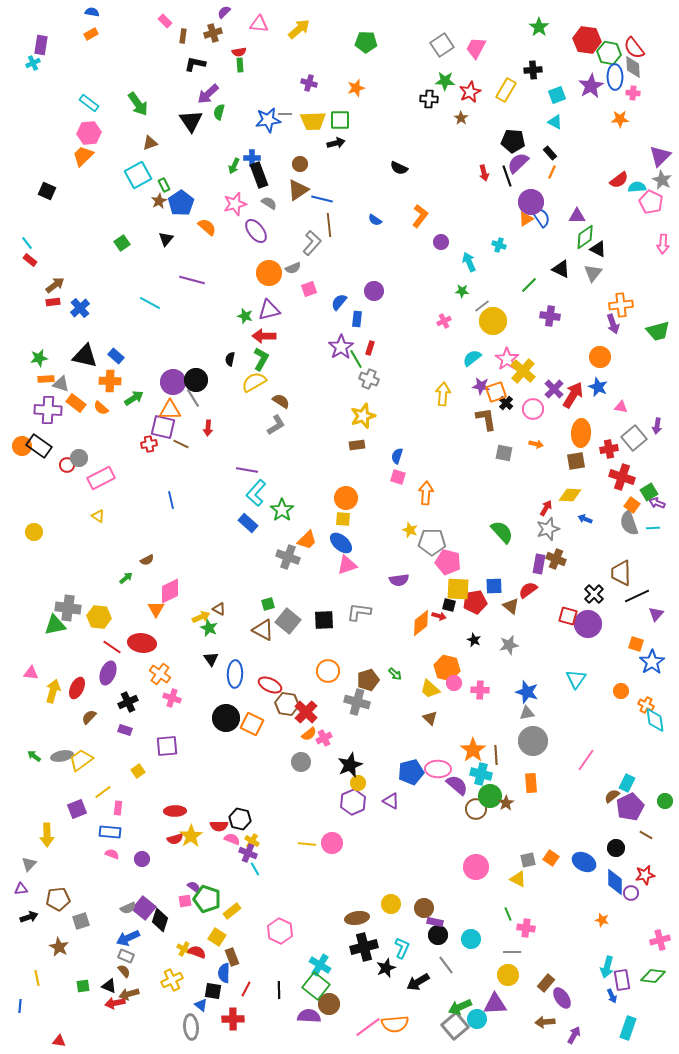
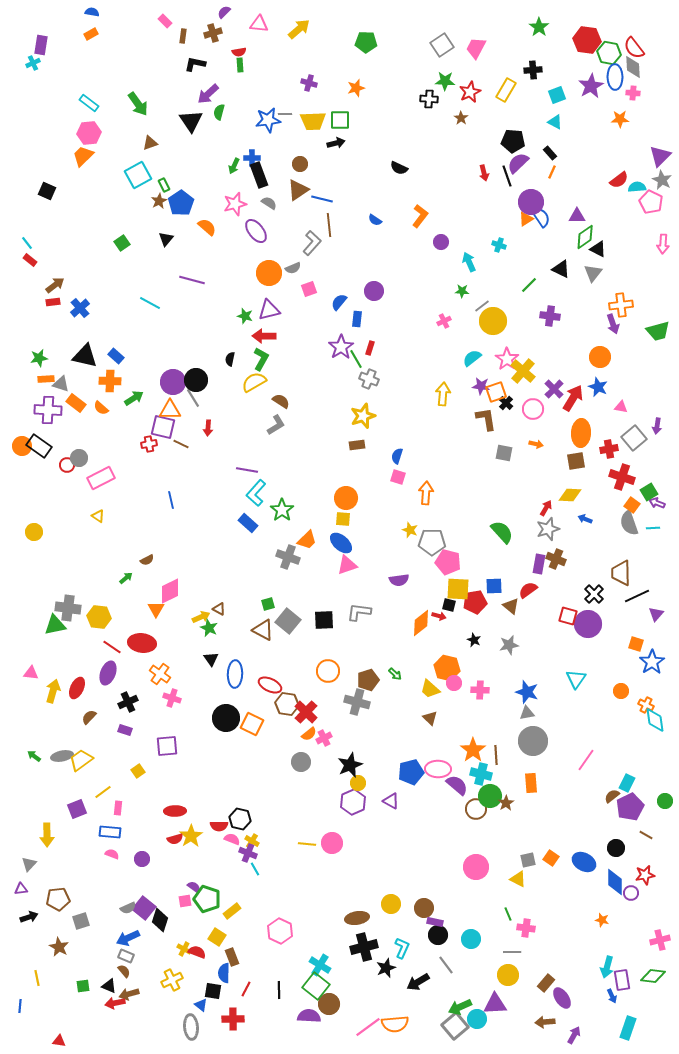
red arrow at (573, 395): moved 3 px down
